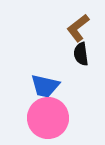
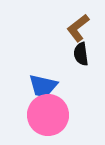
blue trapezoid: moved 2 px left
pink circle: moved 3 px up
